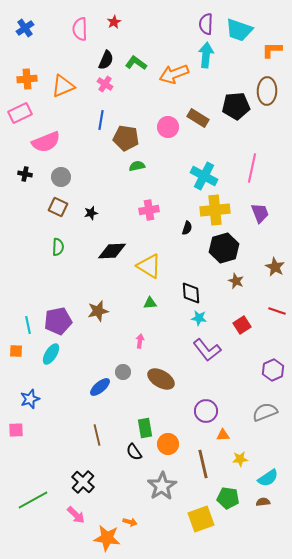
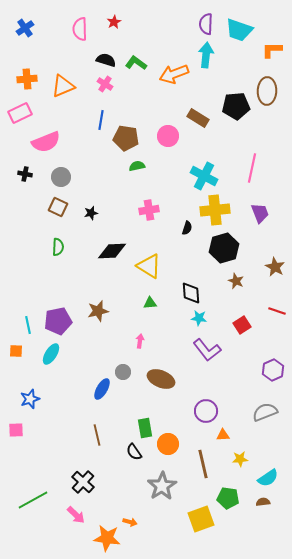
black semicircle at (106, 60): rotated 96 degrees counterclockwise
pink circle at (168, 127): moved 9 px down
brown ellipse at (161, 379): rotated 8 degrees counterclockwise
blue ellipse at (100, 387): moved 2 px right, 2 px down; rotated 20 degrees counterclockwise
